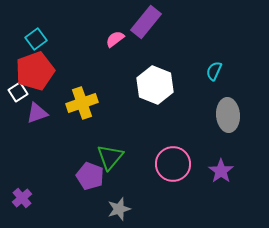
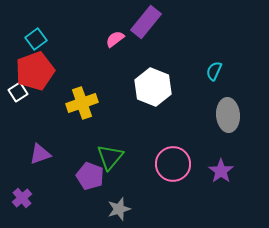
white hexagon: moved 2 px left, 2 px down
purple triangle: moved 3 px right, 41 px down
